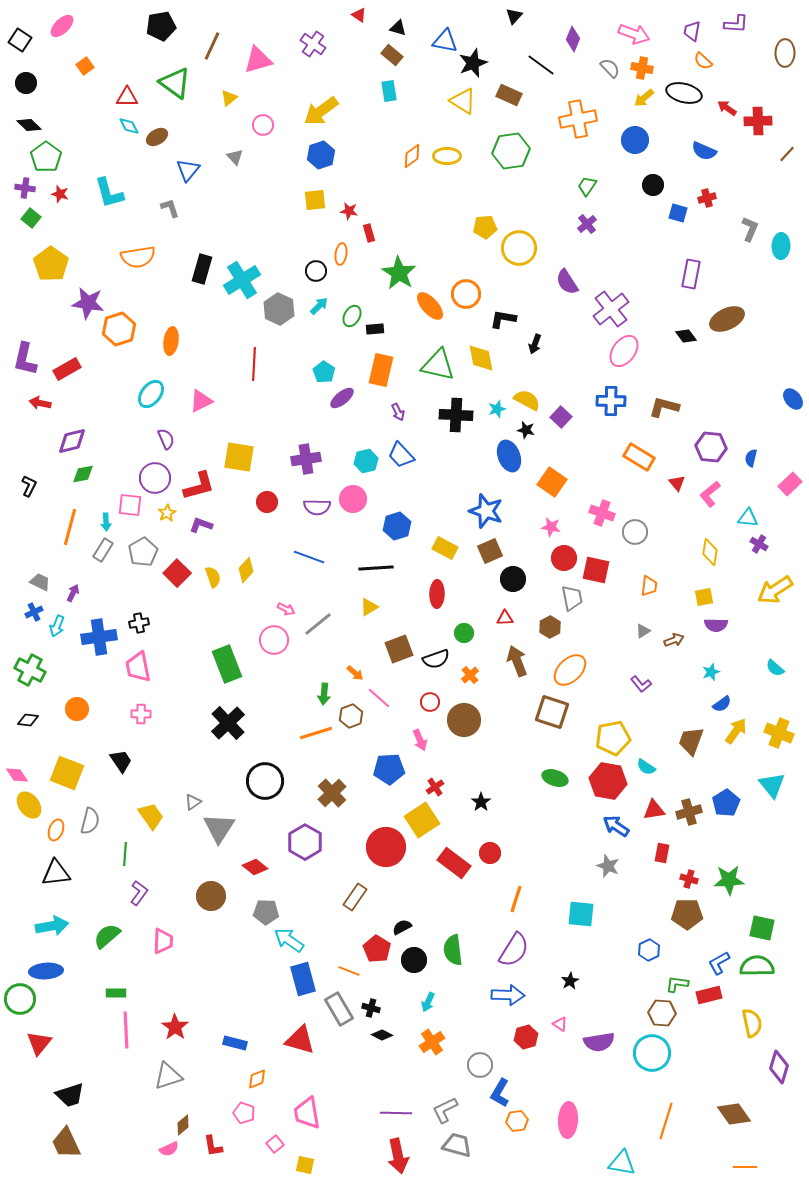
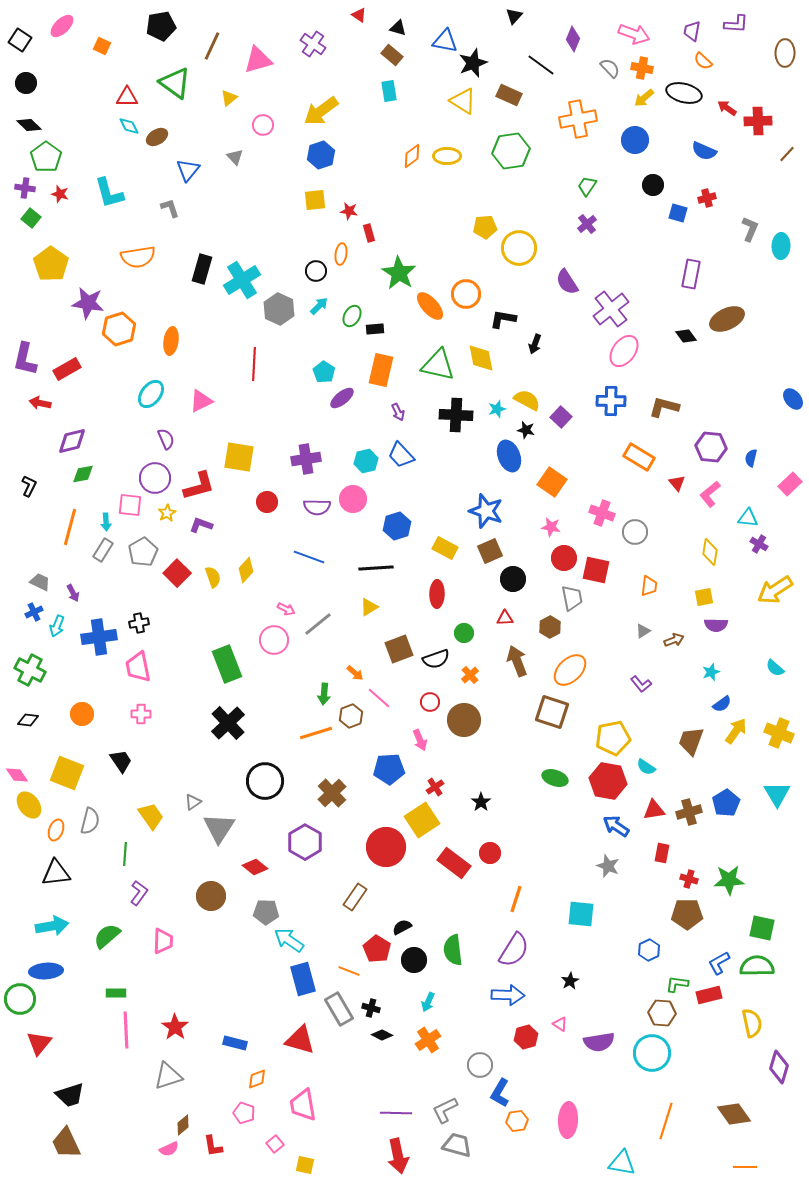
orange square at (85, 66): moved 17 px right, 20 px up; rotated 30 degrees counterclockwise
purple arrow at (73, 593): rotated 126 degrees clockwise
orange circle at (77, 709): moved 5 px right, 5 px down
cyan triangle at (772, 785): moved 5 px right, 9 px down; rotated 8 degrees clockwise
orange cross at (432, 1042): moved 4 px left, 2 px up
pink trapezoid at (307, 1113): moved 4 px left, 8 px up
